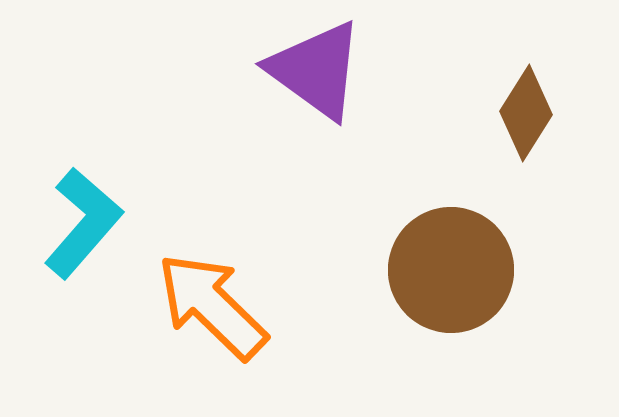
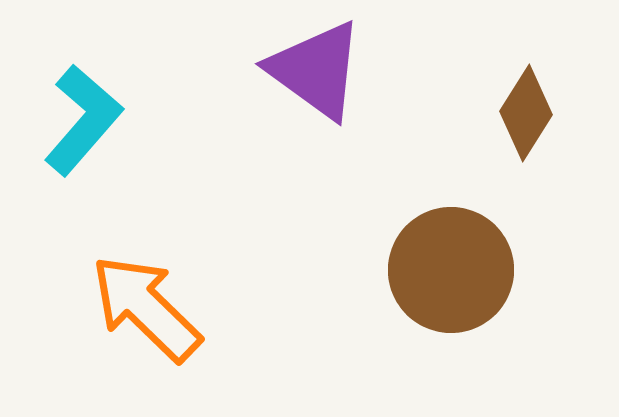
cyan L-shape: moved 103 px up
orange arrow: moved 66 px left, 2 px down
